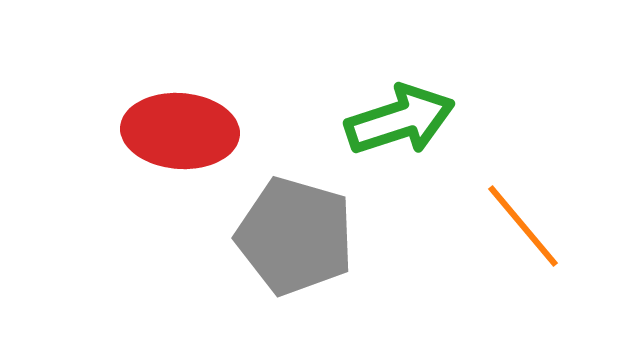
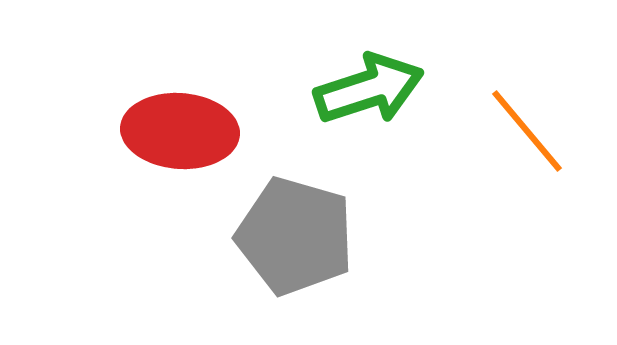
green arrow: moved 31 px left, 31 px up
orange line: moved 4 px right, 95 px up
